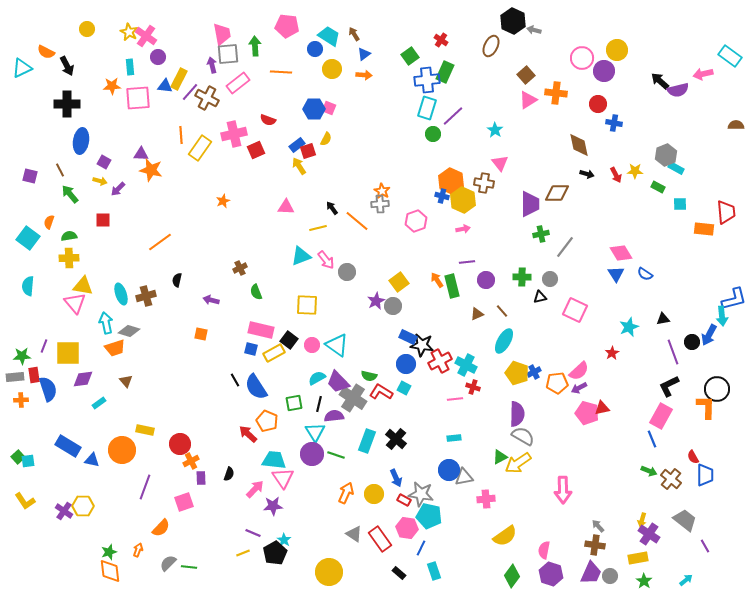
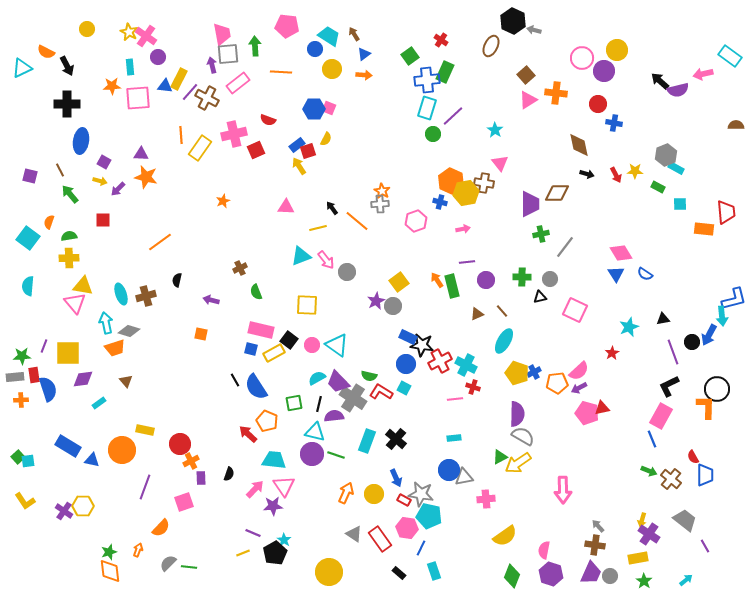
orange star at (151, 170): moved 5 px left, 7 px down
blue cross at (442, 196): moved 2 px left, 6 px down
yellow hexagon at (463, 200): moved 3 px right, 7 px up; rotated 25 degrees clockwise
cyan triangle at (315, 432): rotated 45 degrees counterclockwise
pink triangle at (283, 478): moved 1 px right, 8 px down
green diamond at (512, 576): rotated 15 degrees counterclockwise
